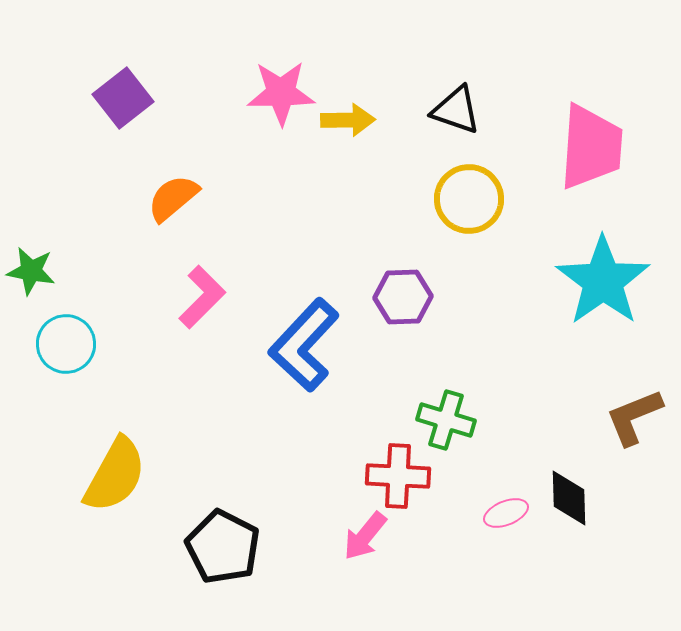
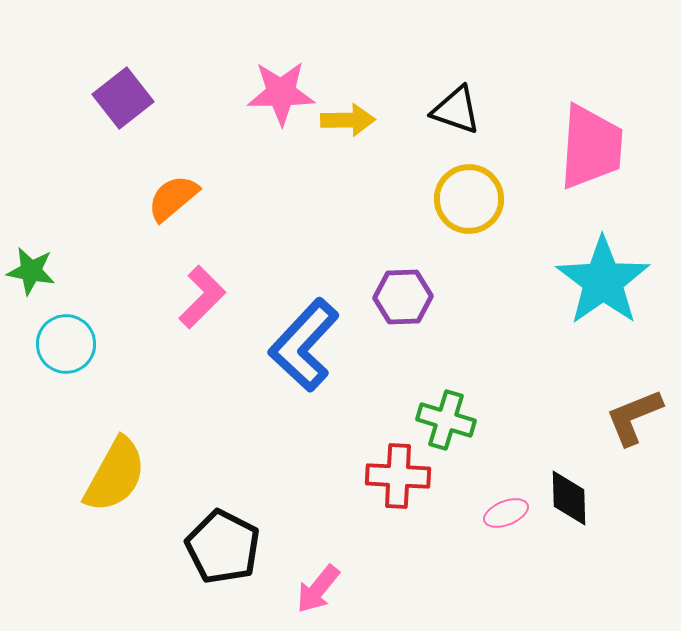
pink arrow: moved 47 px left, 53 px down
